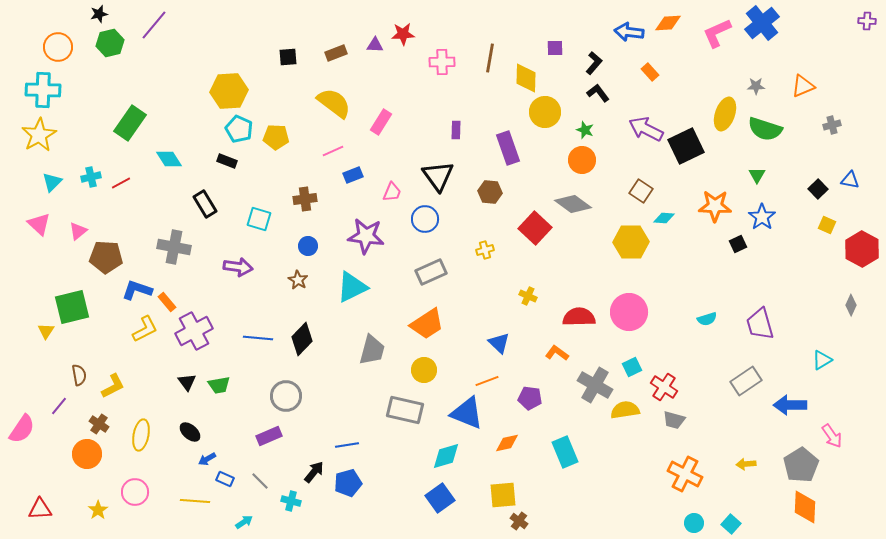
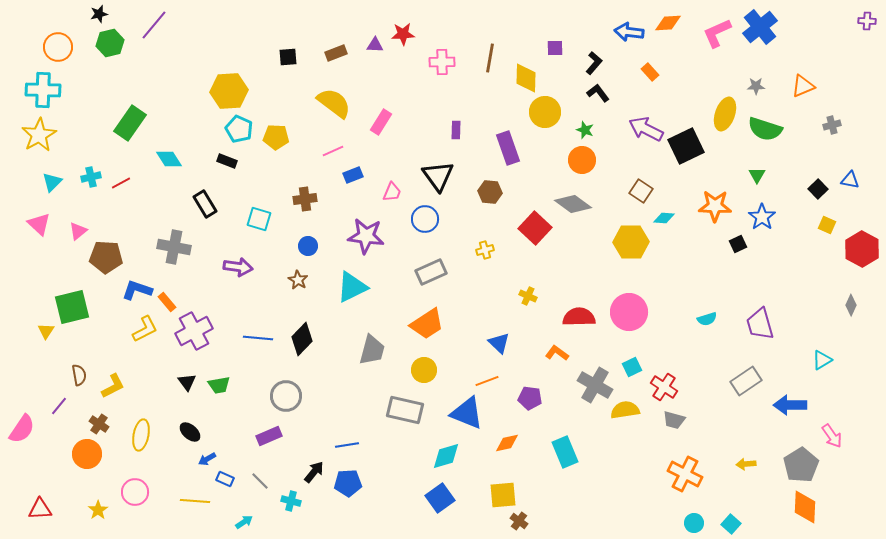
blue cross at (762, 23): moved 2 px left, 4 px down
blue pentagon at (348, 483): rotated 12 degrees clockwise
